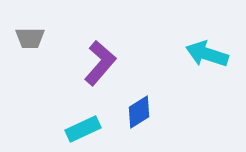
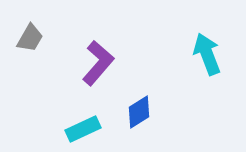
gray trapezoid: rotated 60 degrees counterclockwise
cyan arrow: rotated 51 degrees clockwise
purple L-shape: moved 2 px left
